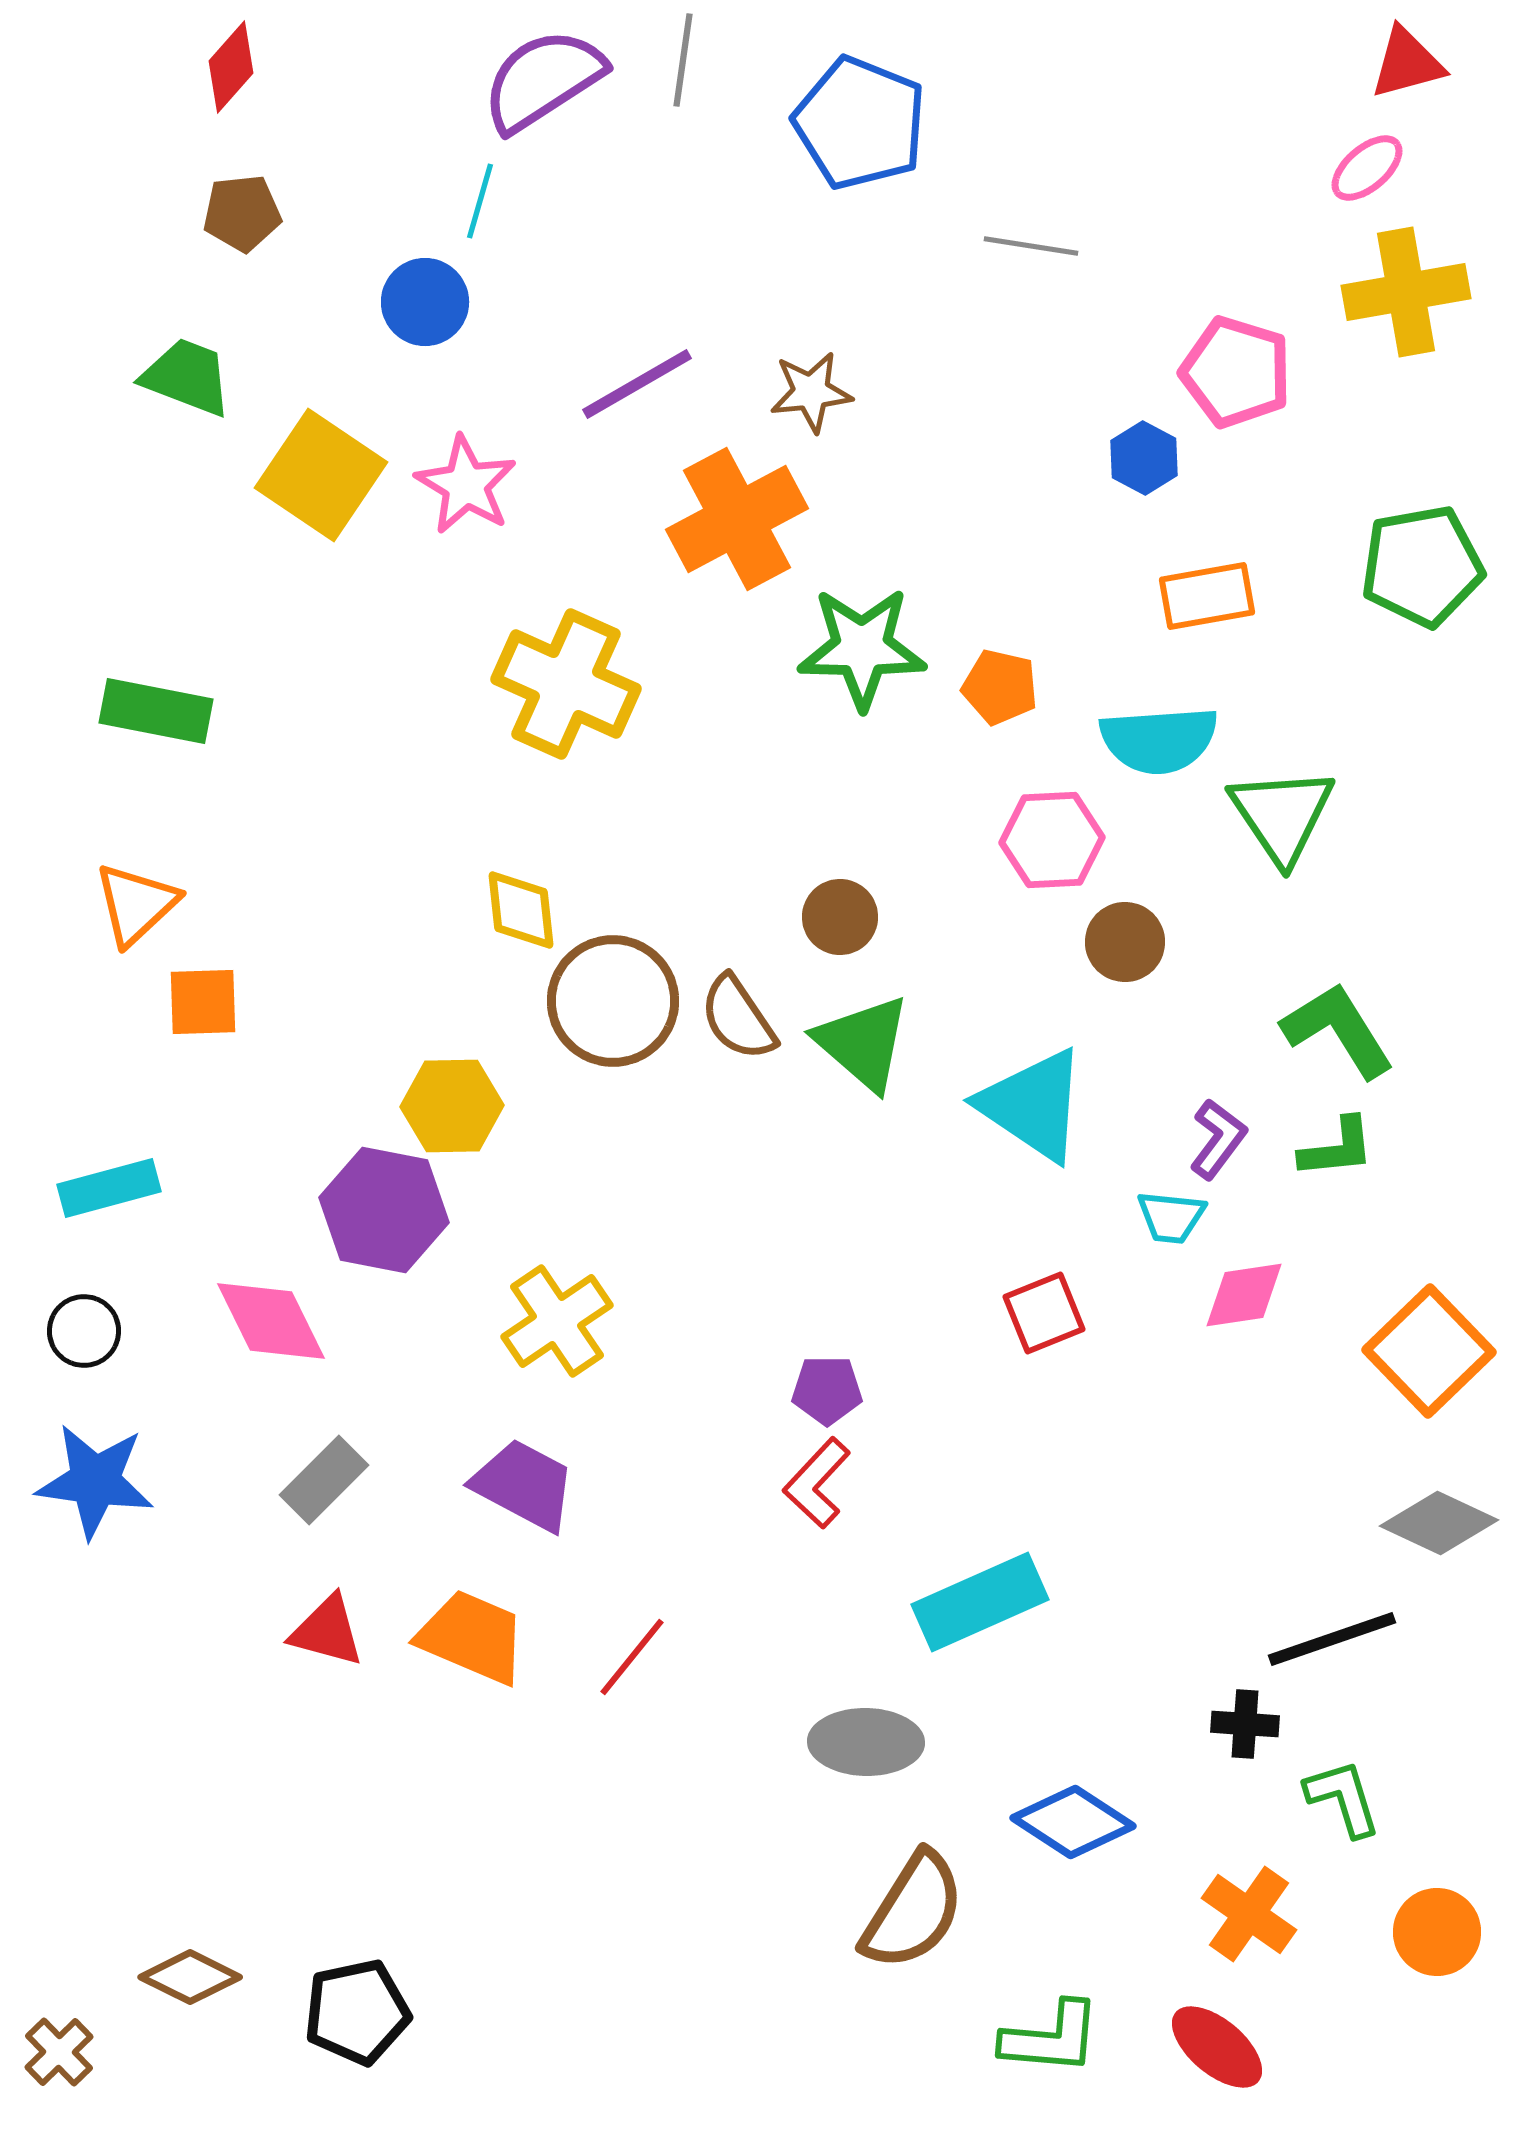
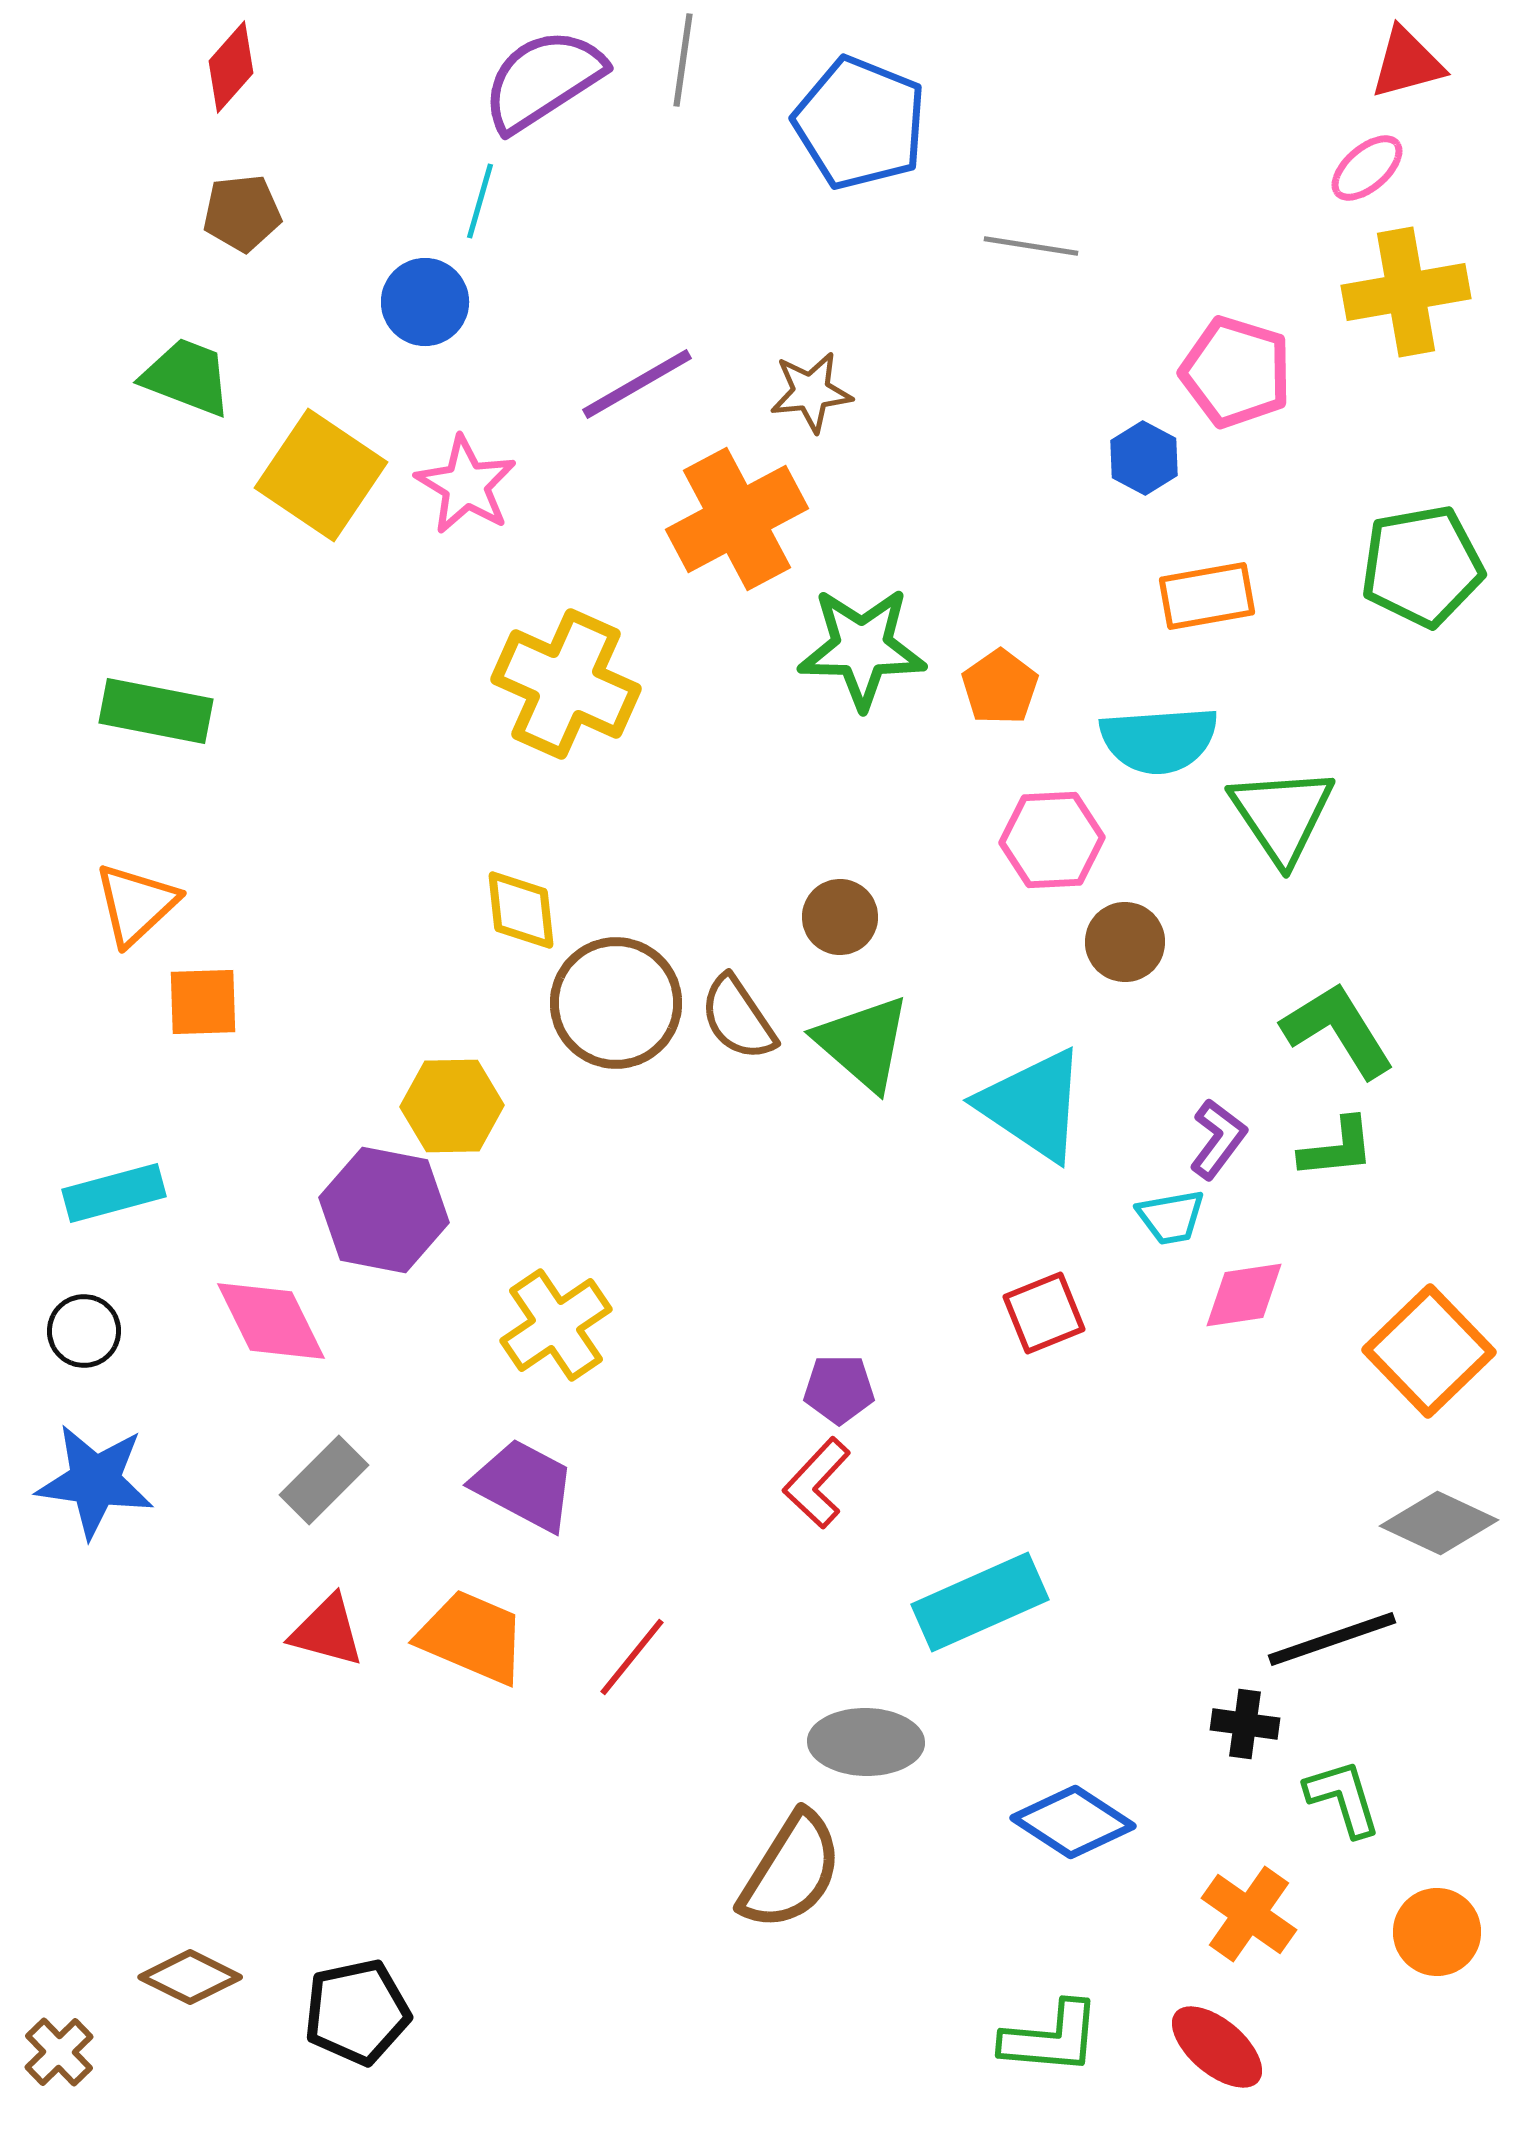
orange pentagon at (1000, 687): rotated 24 degrees clockwise
brown circle at (613, 1001): moved 3 px right, 2 px down
cyan rectangle at (109, 1188): moved 5 px right, 5 px down
cyan trapezoid at (1171, 1217): rotated 16 degrees counterclockwise
yellow cross at (557, 1321): moved 1 px left, 4 px down
purple pentagon at (827, 1390): moved 12 px right, 1 px up
black cross at (1245, 1724): rotated 4 degrees clockwise
brown semicircle at (913, 1911): moved 122 px left, 40 px up
